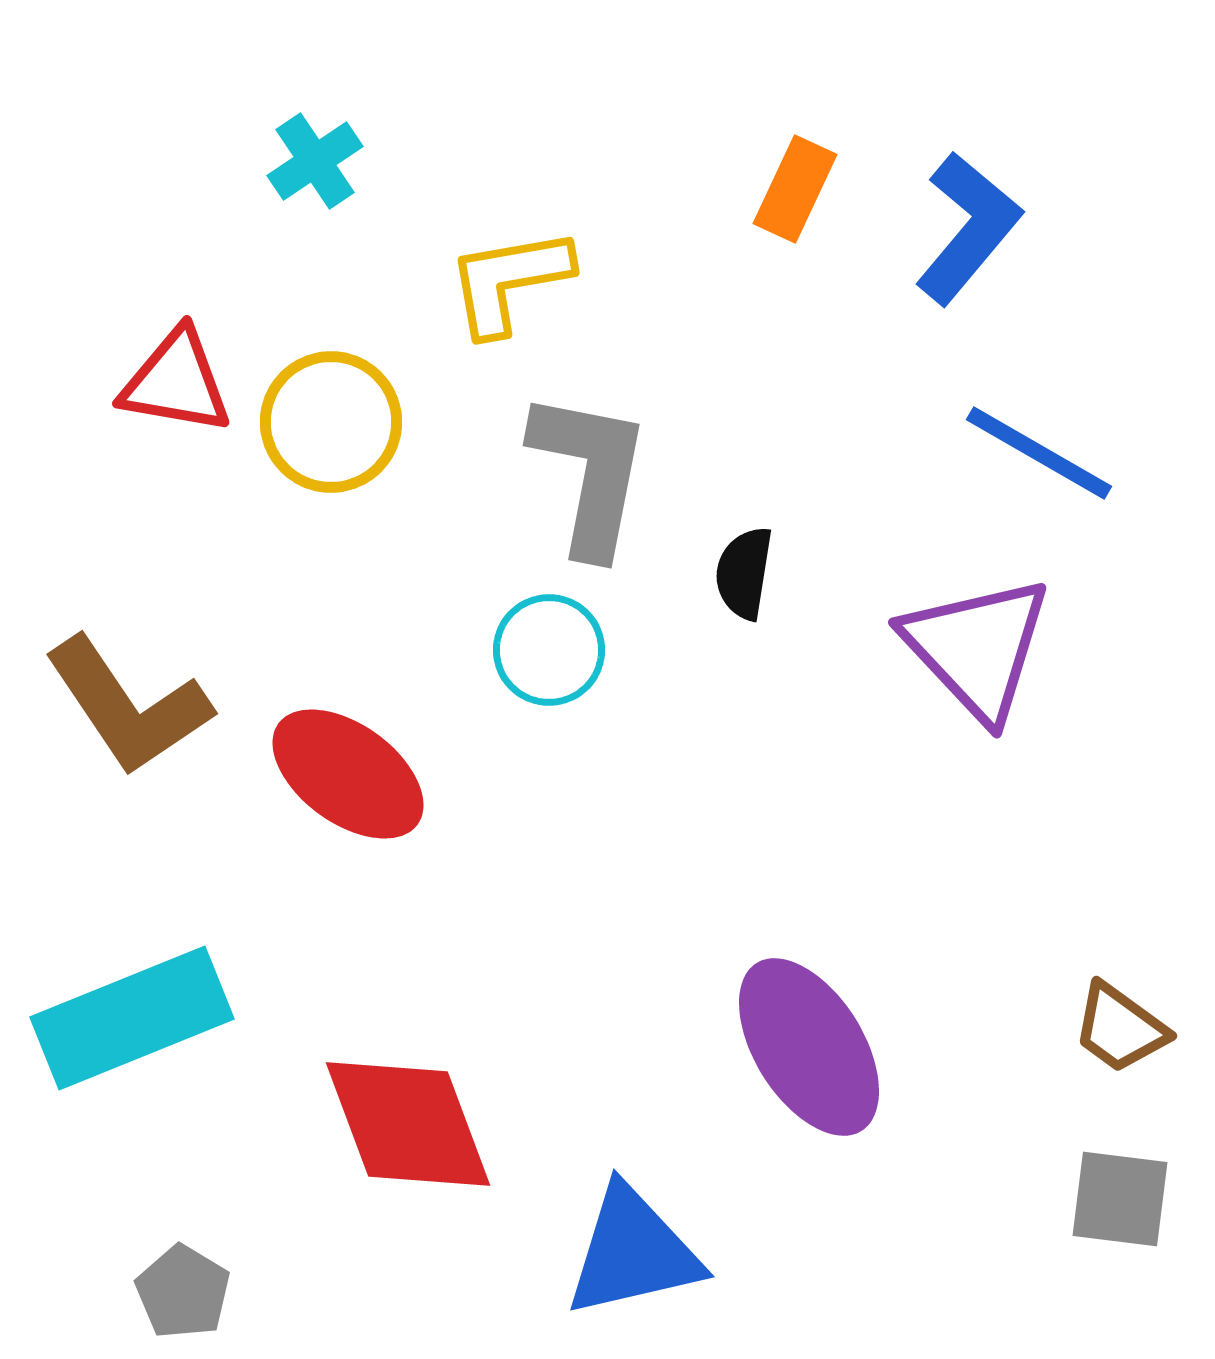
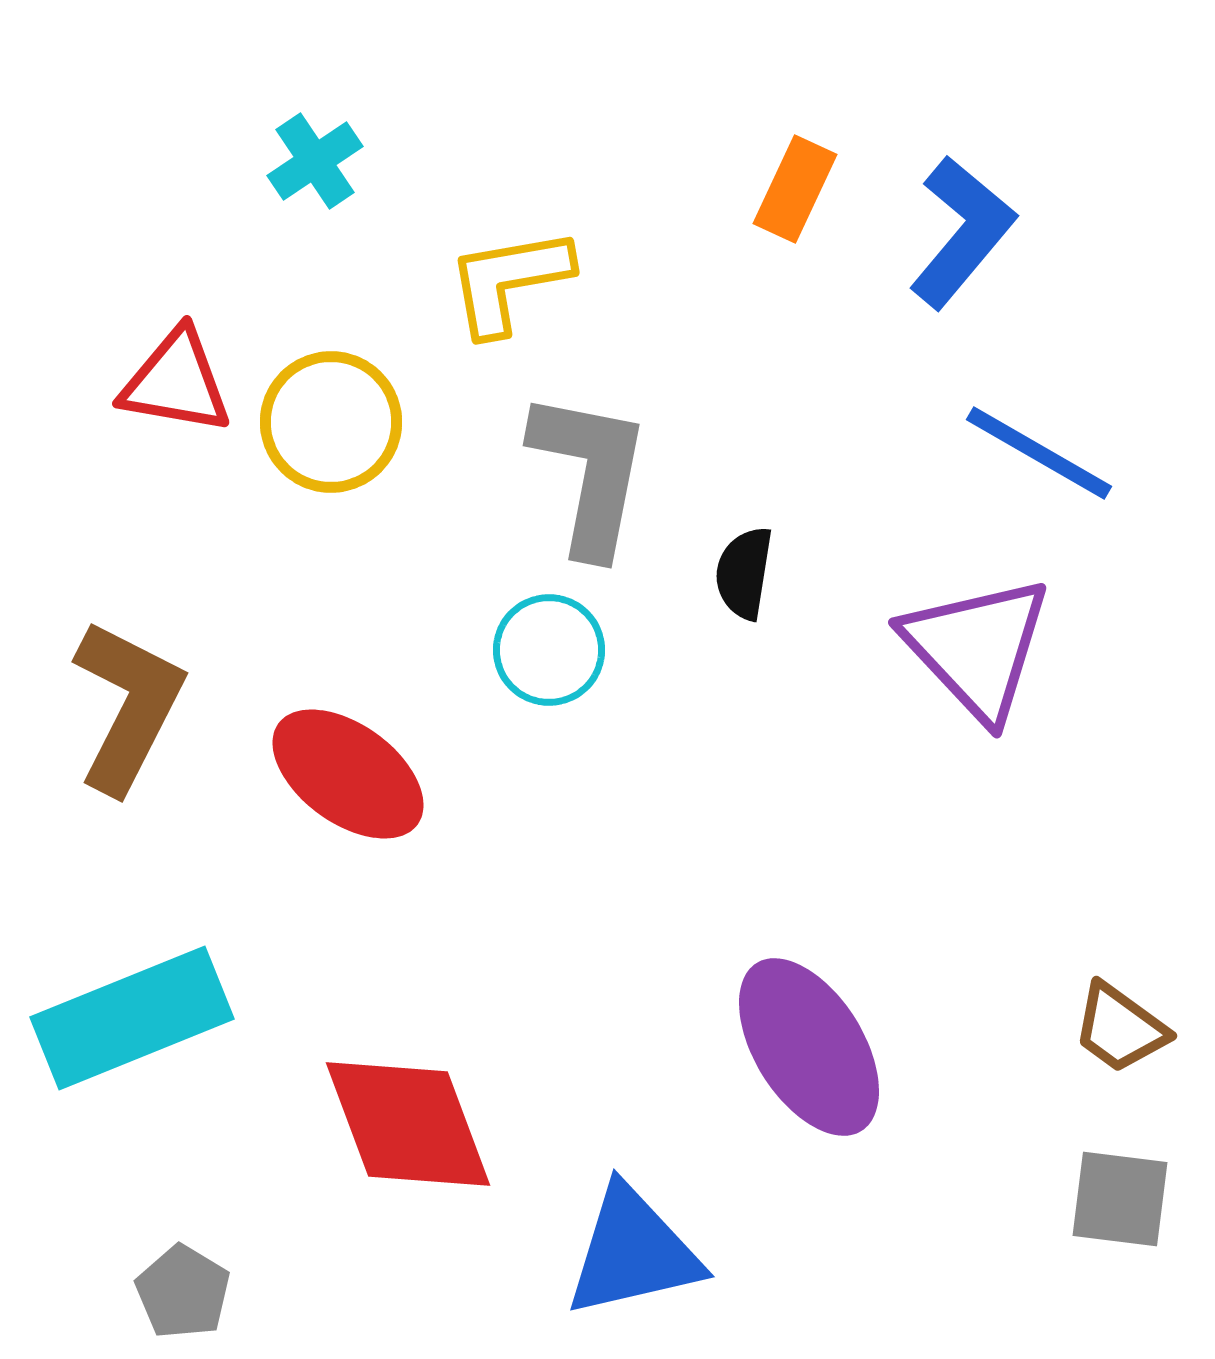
blue L-shape: moved 6 px left, 4 px down
brown L-shape: rotated 119 degrees counterclockwise
